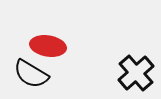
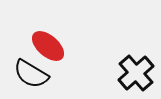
red ellipse: rotated 32 degrees clockwise
